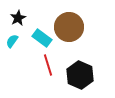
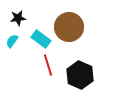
black star: rotated 21 degrees clockwise
cyan rectangle: moved 1 px left, 1 px down
